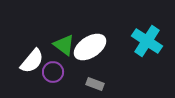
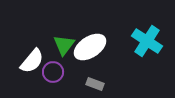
green triangle: rotated 30 degrees clockwise
